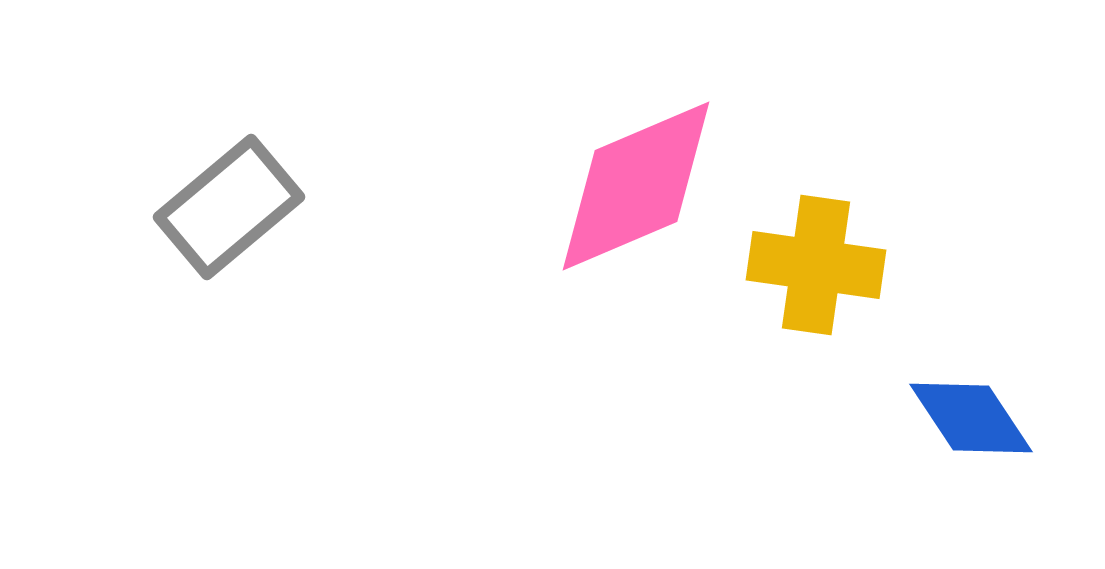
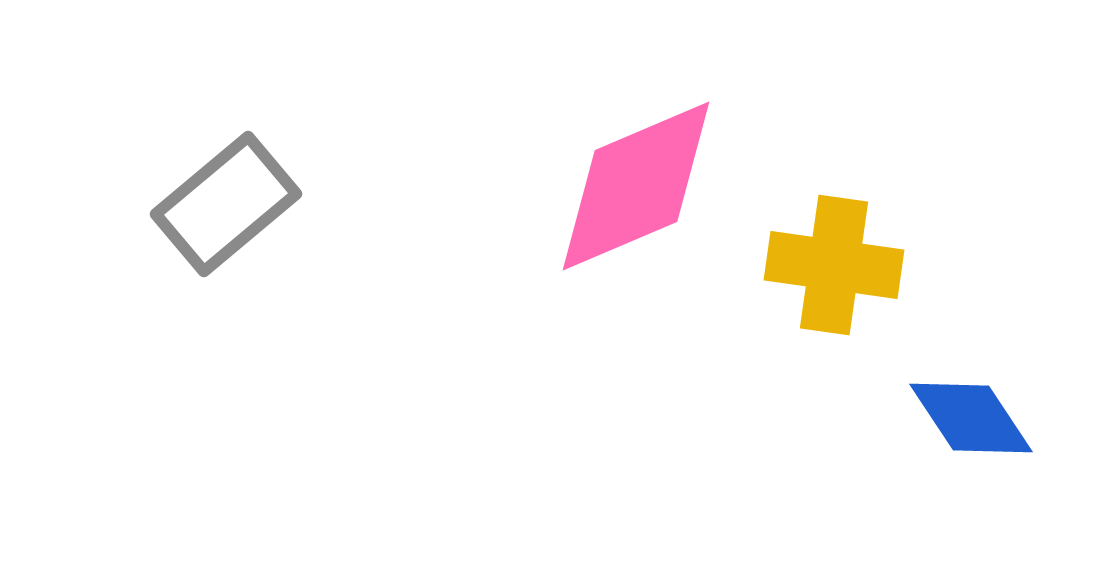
gray rectangle: moved 3 px left, 3 px up
yellow cross: moved 18 px right
